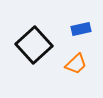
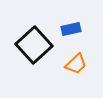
blue rectangle: moved 10 px left
